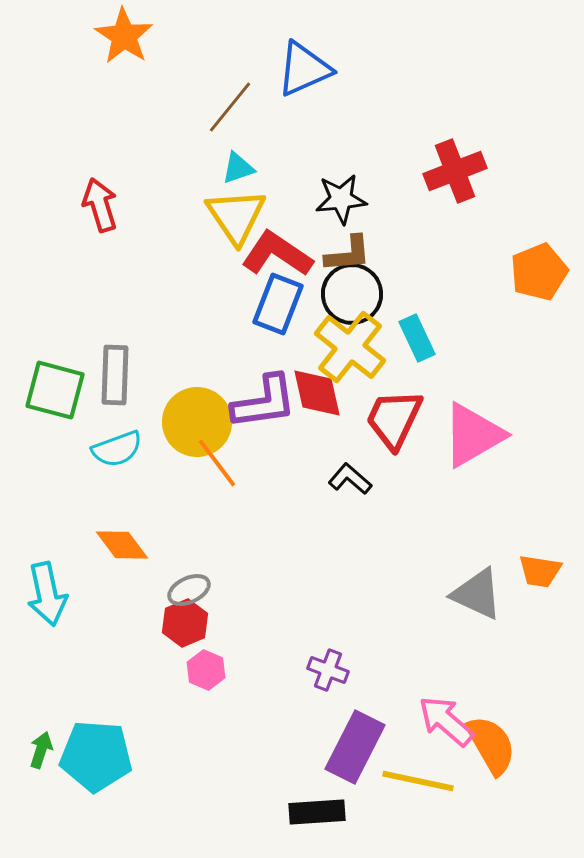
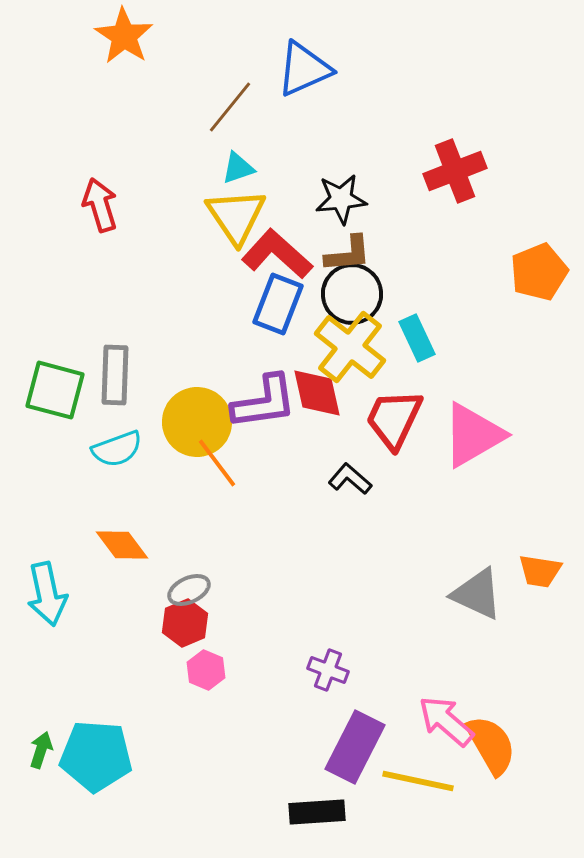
red L-shape: rotated 8 degrees clockwise
